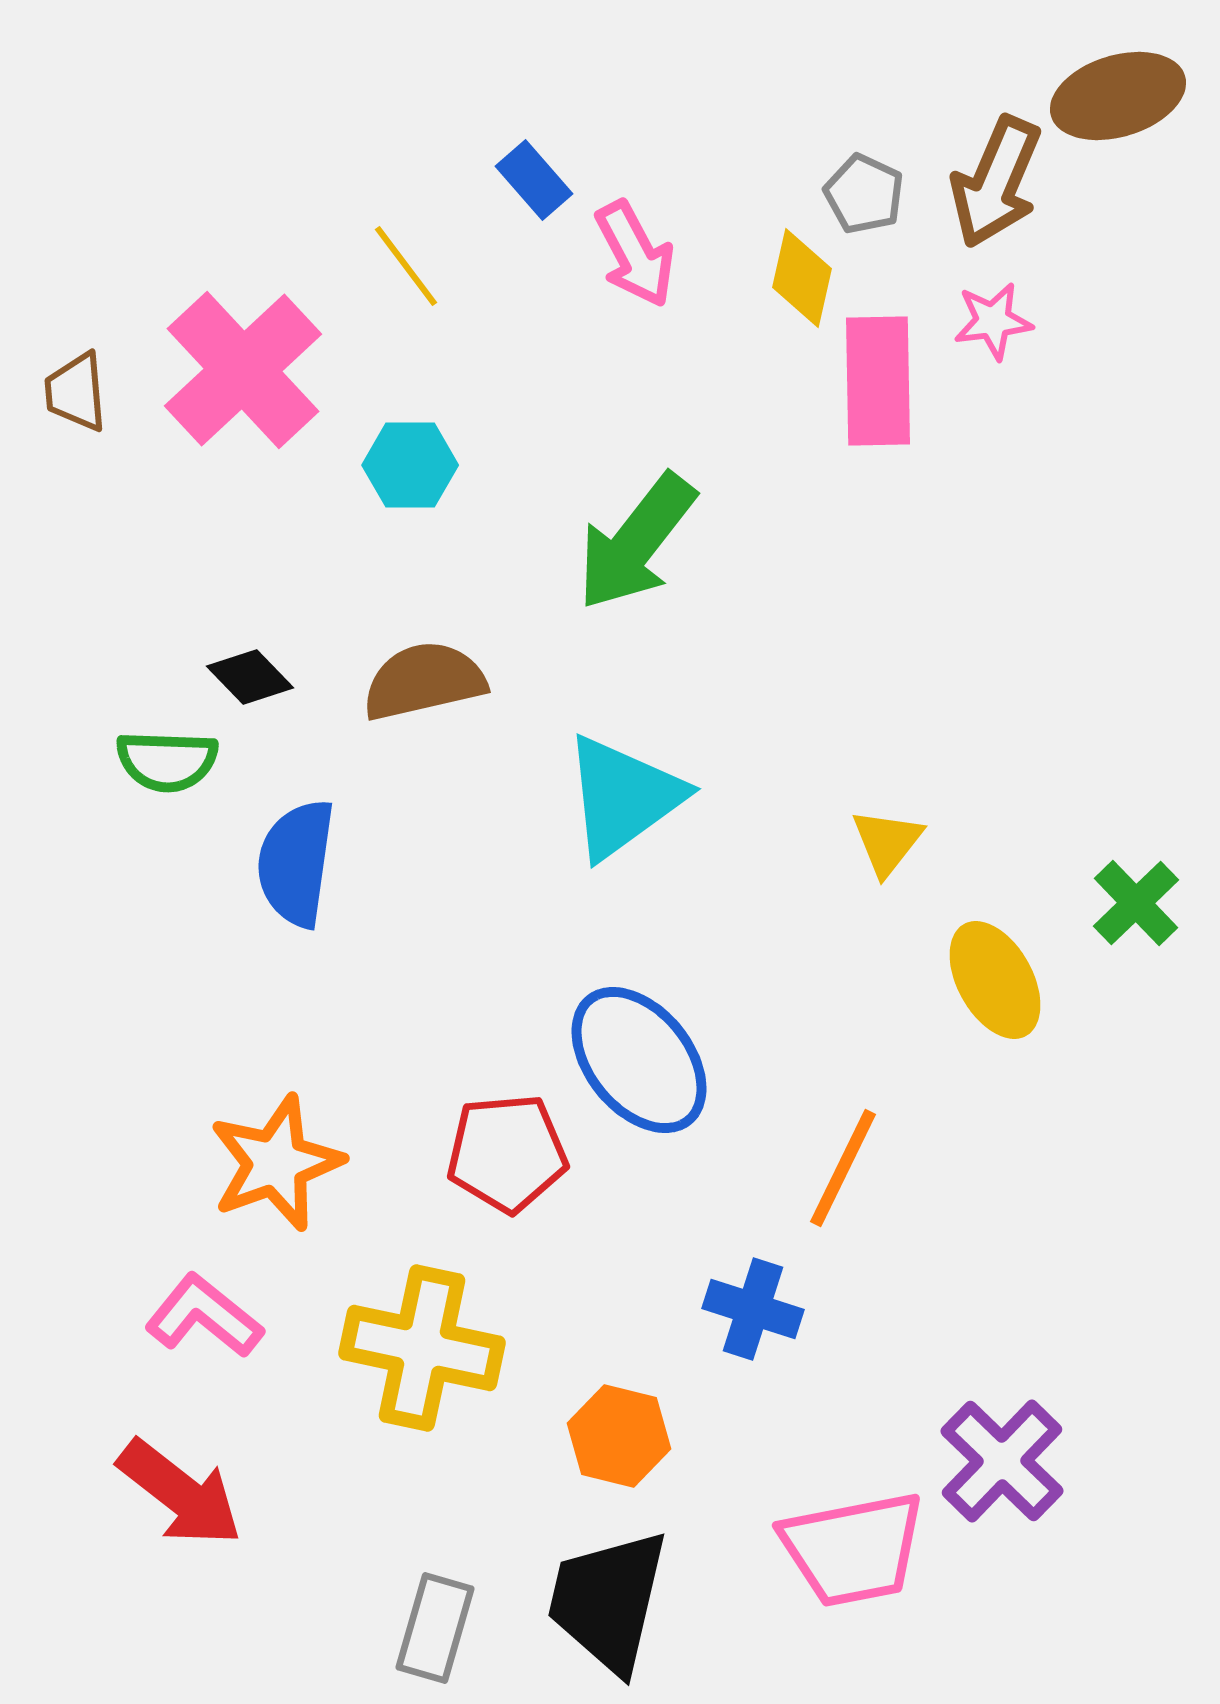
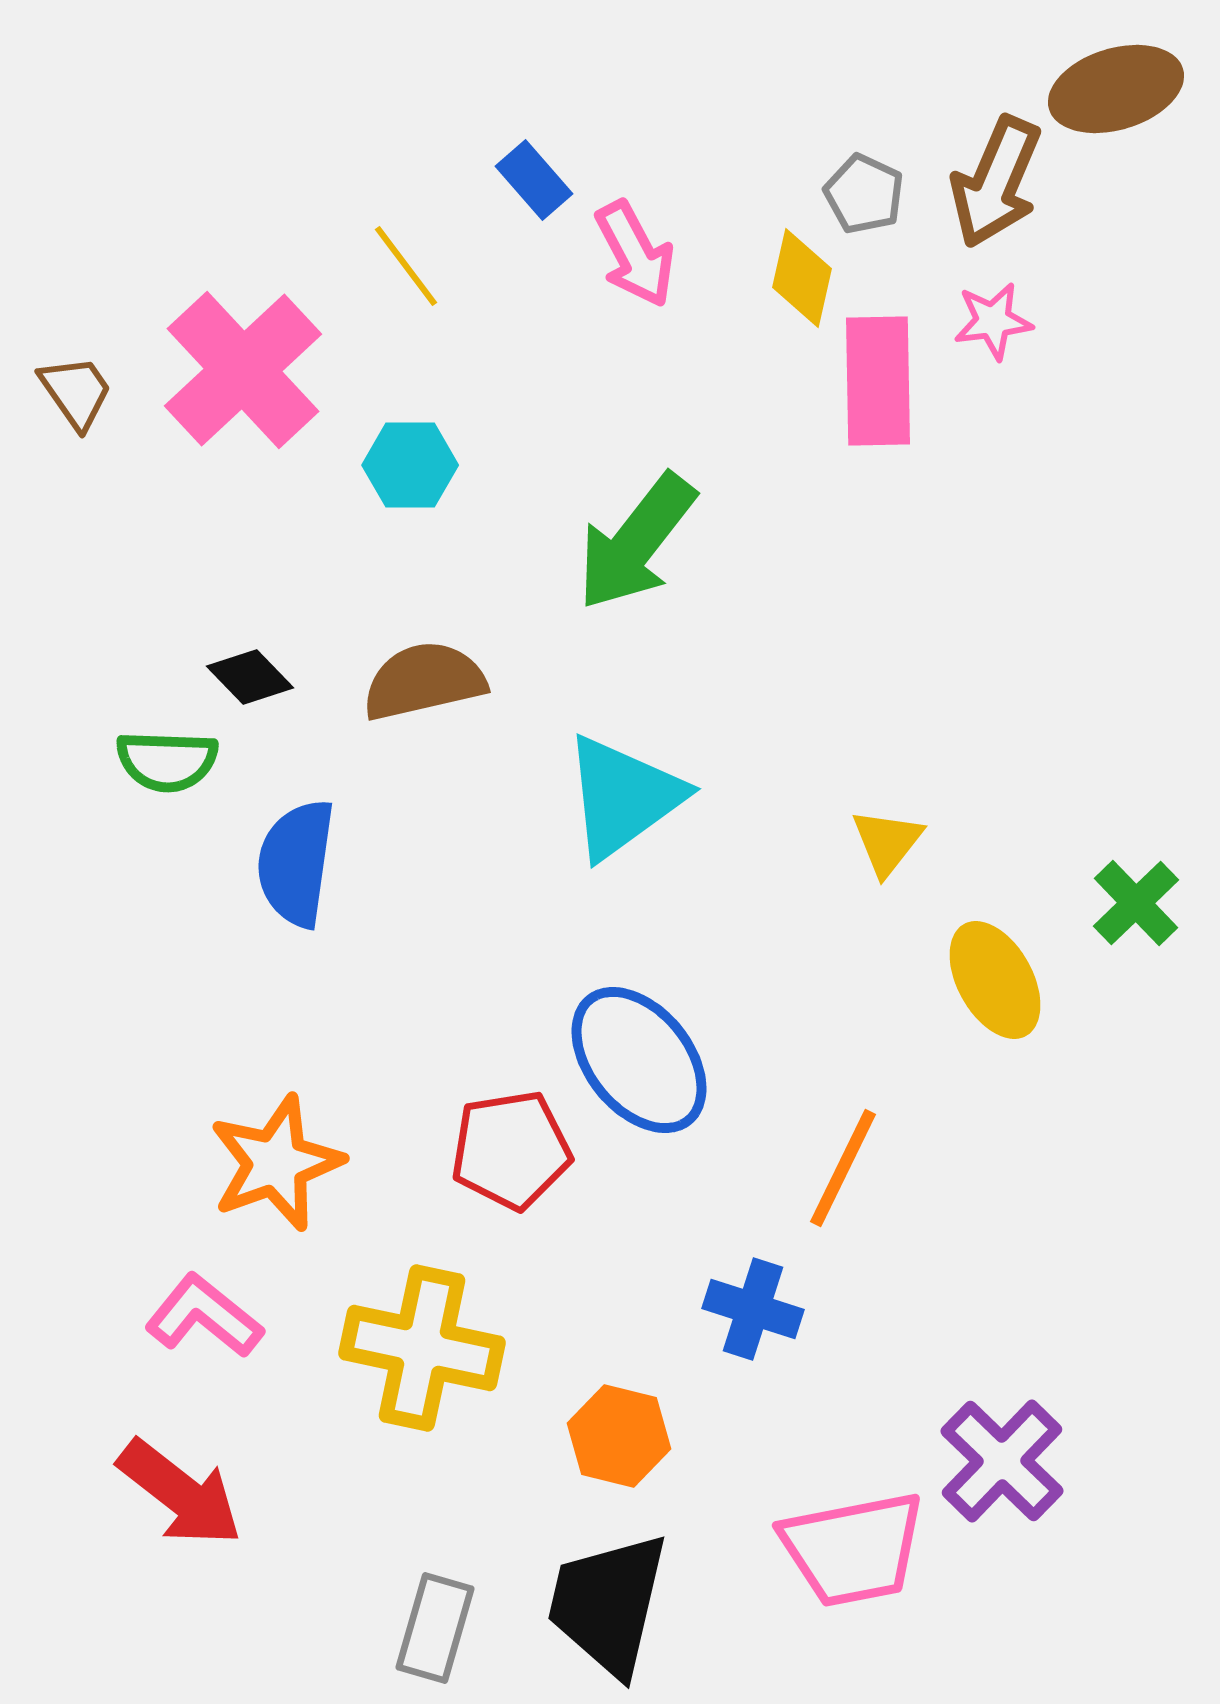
brown ellipse: moved 2 px left, 7 px up
brown trapezoid: rotated 150 degrees clockwise
red pentagon: moved 4 px right, 3 px up; rotated 4 degrees counterclockwise
black trapezoid: moved 3 px down
